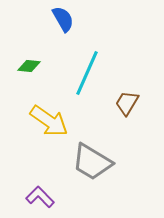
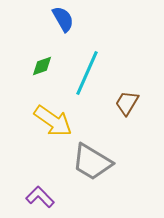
green diamond: moved 13 px right; rotated 25 degrees counterclockwise
yellow arrow: moved 4 px right
